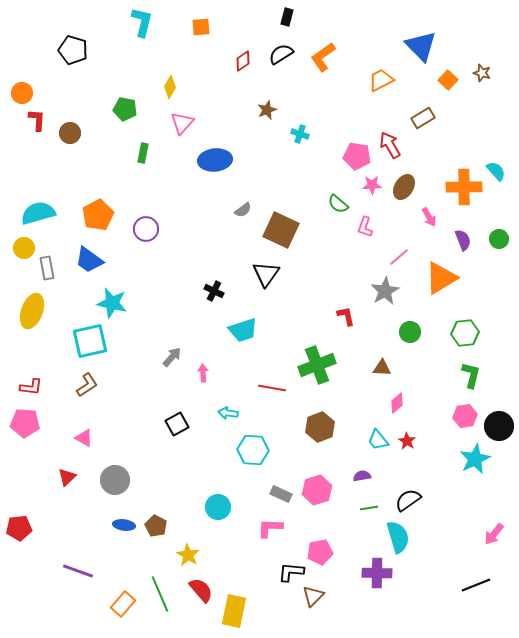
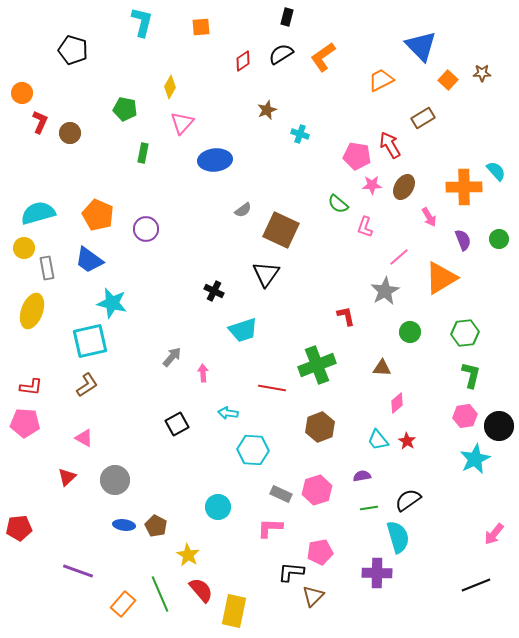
brown star at (482, 73): rotated 18 degrees counterclockwise
red L-shape at (37, 120): moved 3 px right, 2 px down; rotated 20 degrees clockwise
orange pentagon at (98, 215): rotated 20 degrees counterclockwise
